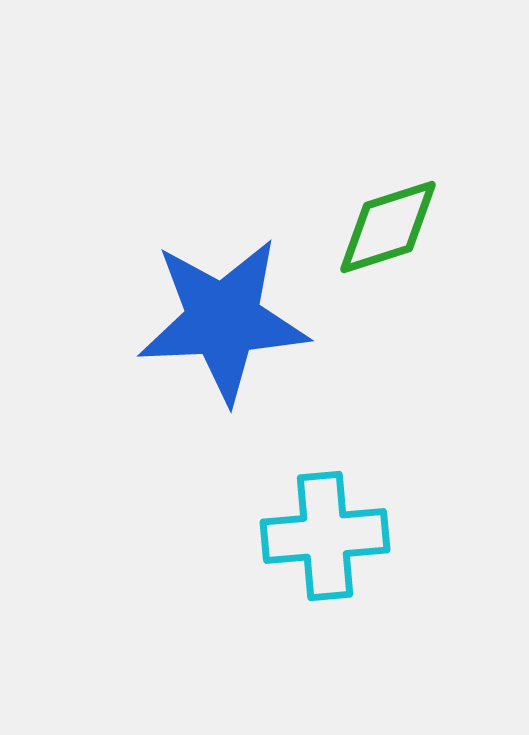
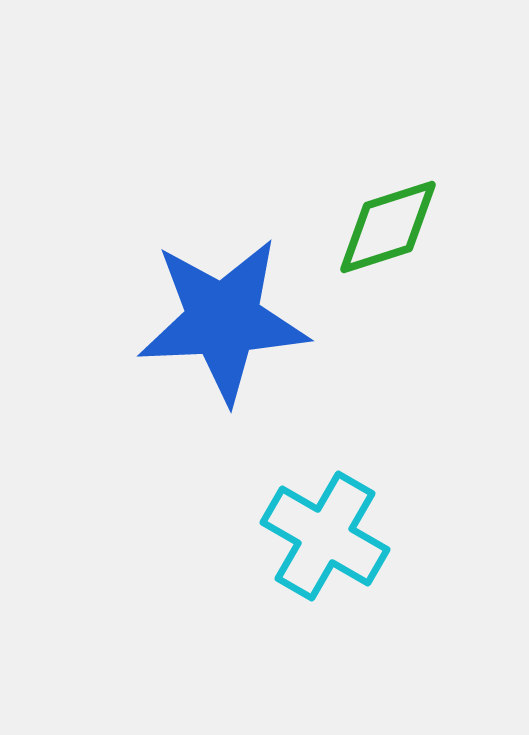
cyan cross: rotated 35 degrees clockwise
